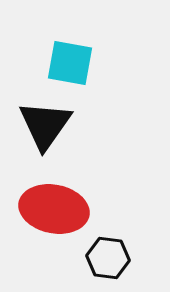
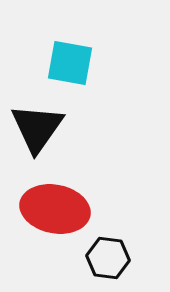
black triangle: moved 8 px left, 3 px down
red ellipse: moved 1 px right
